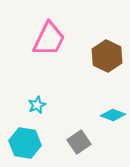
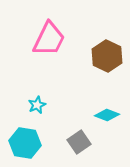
cyan diamond: moved 6 px left
